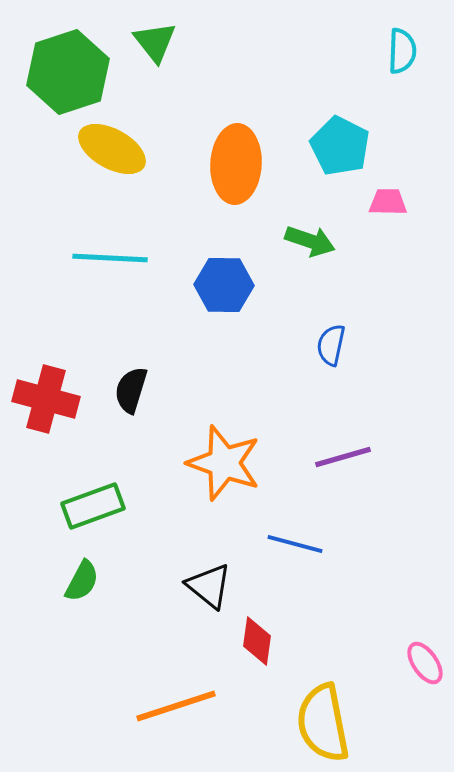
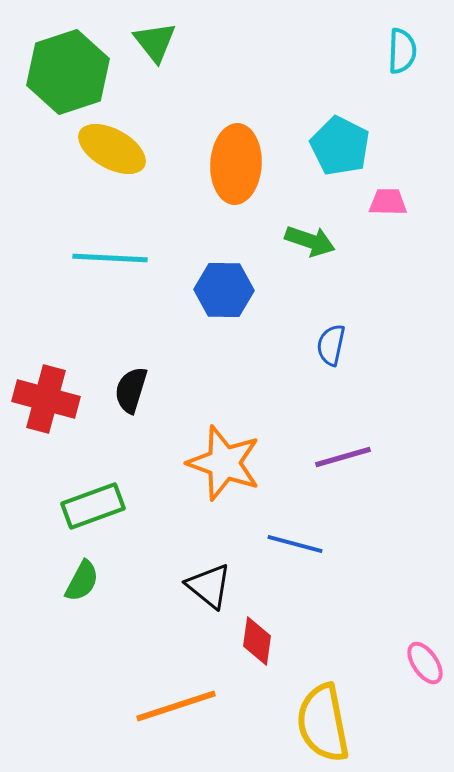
blue hexagon: moved 5 px down
